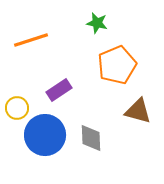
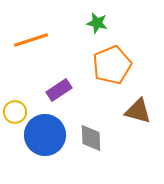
orange pentagon: moved 5 px left
yellow circle: moved 2 px left, 4 px down
